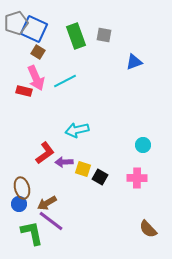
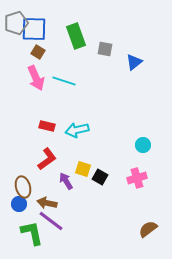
blue square: rotated 24 degrees counterclockwise
gray square: moved 1 px right, 14 px down
blue triangle: rotated 18 degrees counterclockwise
cyan line: moved 1 px left; rotated 45 degrees clockwise
red rectangle: moved 23 px right, 35 px down
red L-shape: moved 2 px right, 6 px down
purple arrow: moved 2 px right, 19 px down; rotated 60 degrees clockwise
pink cross: rotated 18 degrees counterclockwise
brown ellipse: moved 1 px right, 1 px up
brown arrow: rotated 42 degrees clockwise
brown semicircle: rotated 96 degrees clockwise
